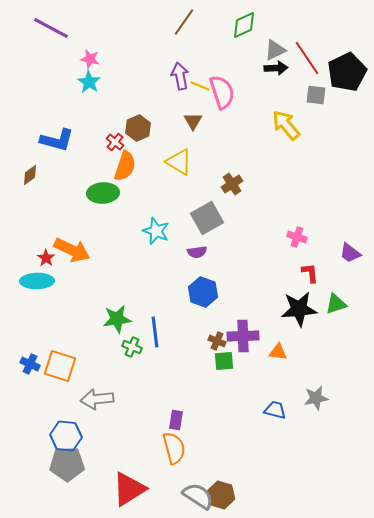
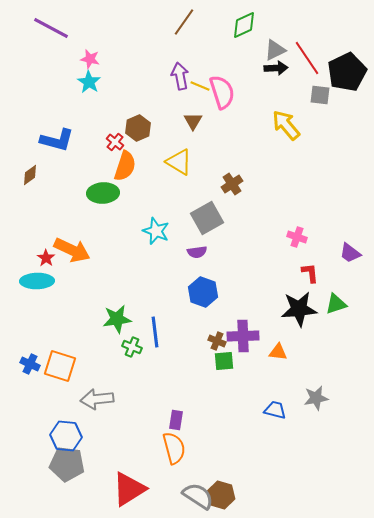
gray square at (316, 95): moved 4 px right
gray pentagon at (67, 464): rotated 8 degrees clockwise
